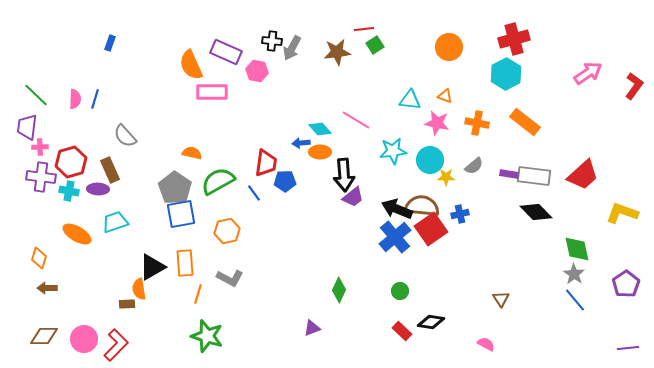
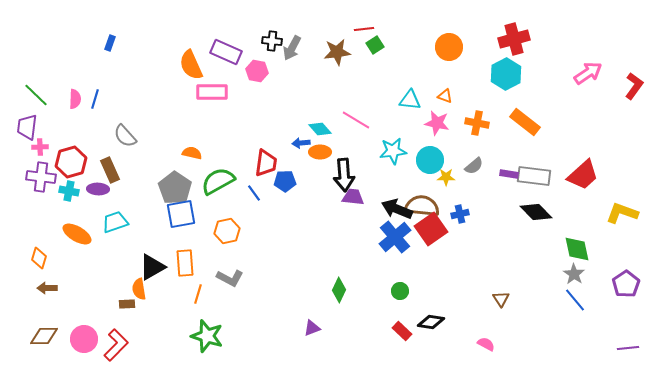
purple trapezoid at (353, 197): rotated 135 degrees counterclockwise
